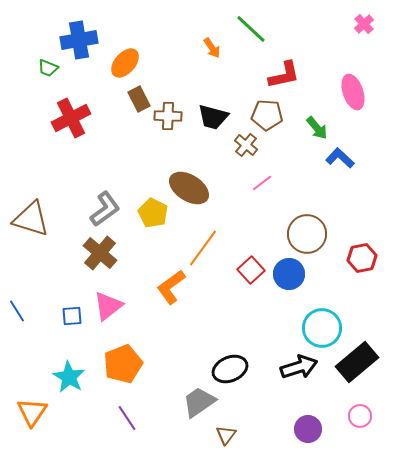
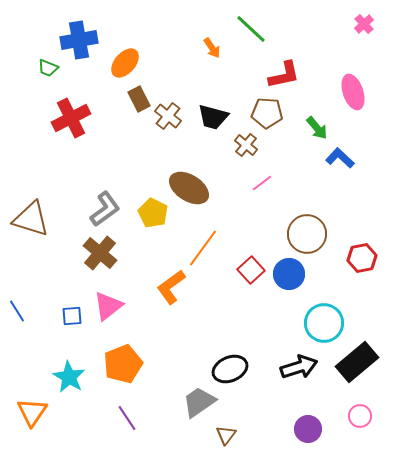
brown pentagon at (267, 115): moved 2 px up
brown cross at (168, 116): rotated 36 degrees clockwise
cyan circle at (322, 328): moved 2 px right, 5 px up
